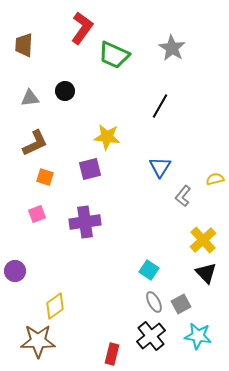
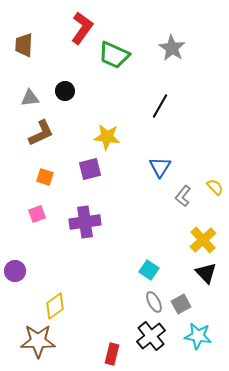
brown L-shape: moved 6 px right, 10 px up
yellow semicircle: moved 8 px down; rotated 60 degrees clockwise
